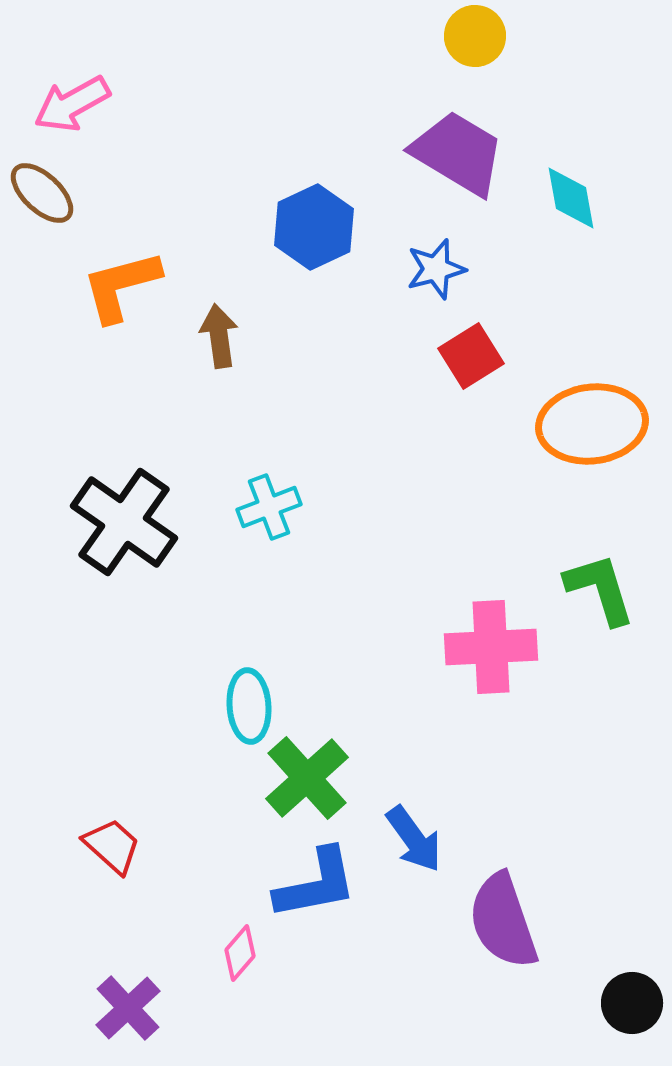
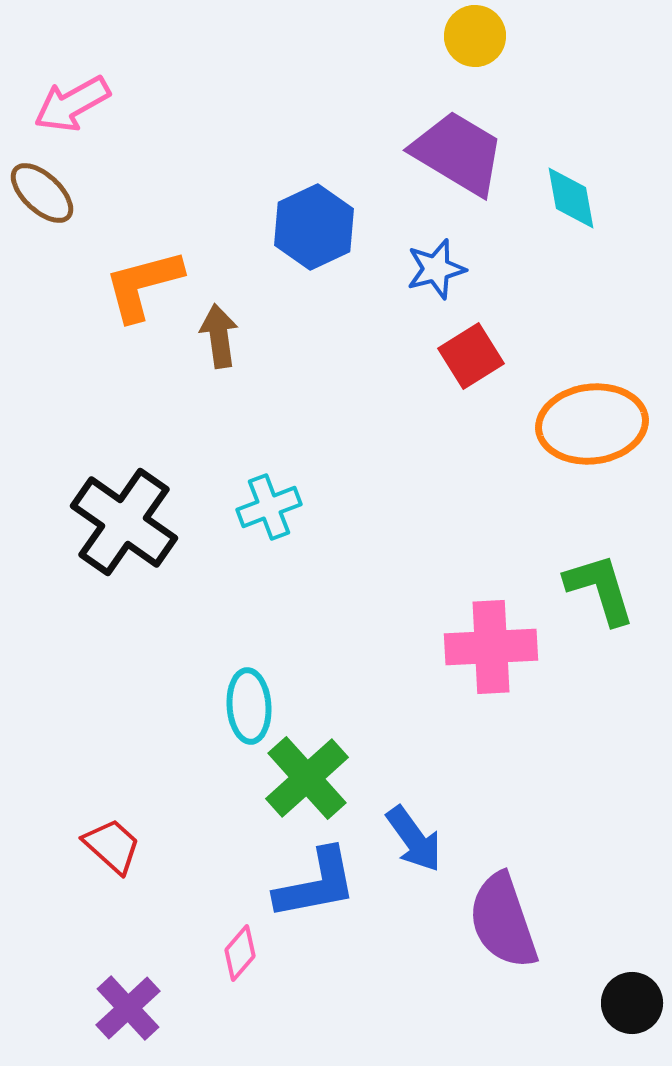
orange L-shape: moved 22 px right, 1 px up
